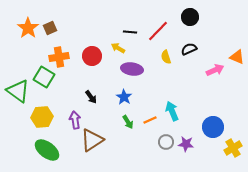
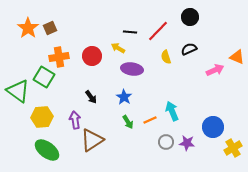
purple star: moved 1 px right, 1 px up
